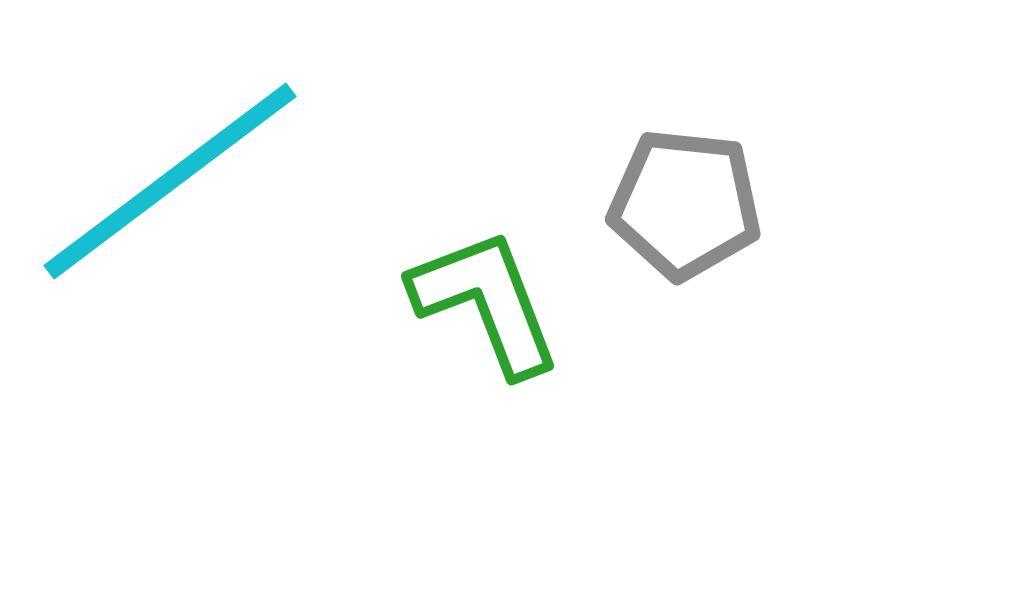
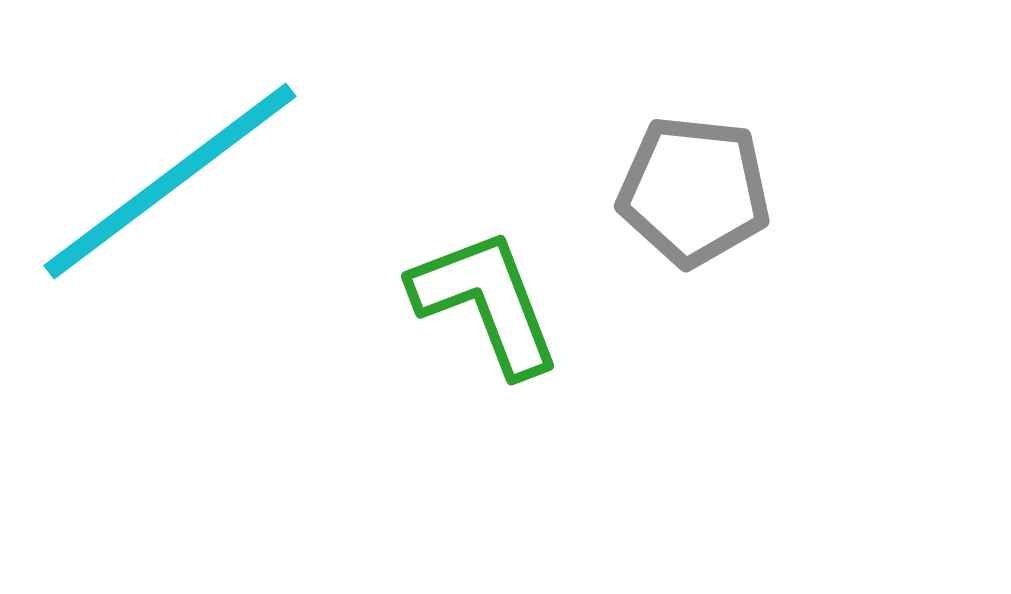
gray pentagon: moved 9 px right, 13 px up
